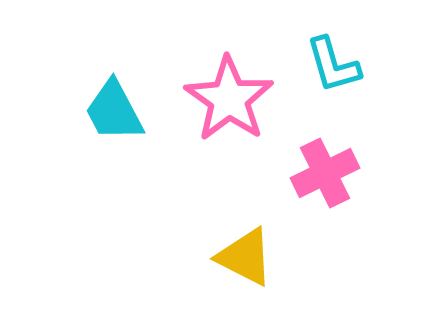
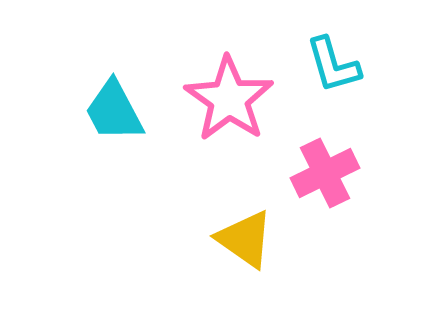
yellow triangle: moved 18 px up; rotated 8 degrees clockwise
